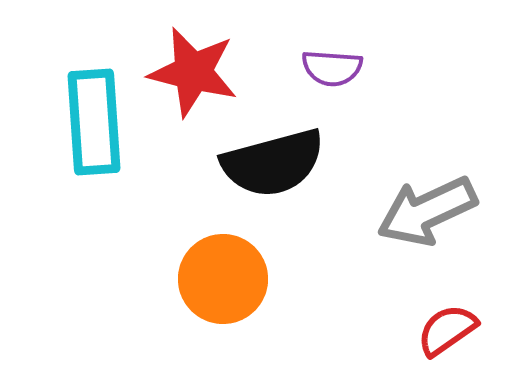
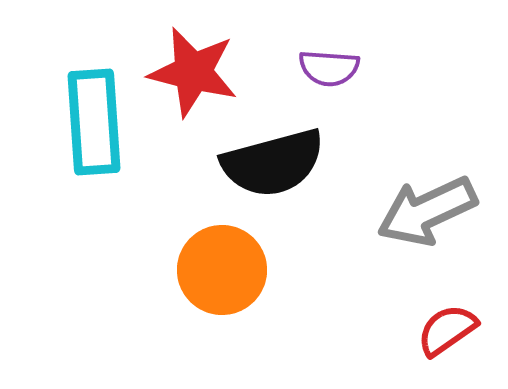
purple semicircle: moved 3 px left
orange circle: moved 1 px left, 9 px up
